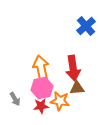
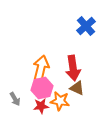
orange arrow: rotated 25 degrees clockwise
brown triangle: rotated 28 degrees clockwise
